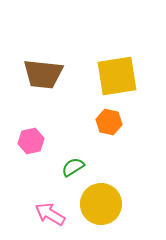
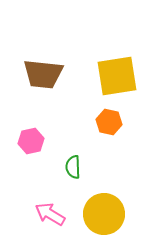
green semicircle: rotated 60 degrees counterclockwise
yellow circle: moved 3 px right, 10 px down
